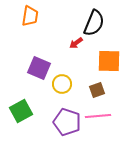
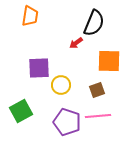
purple square: rotated 25 degrees counterclockwise
yellow circle: moved 1 px left, 1 px down
